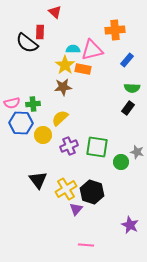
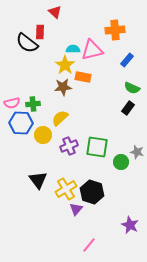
orange rectangle: moved 8 px down
green semicircle: rotated 21 degrees clockwise
pink line: moved 3 px right; rotated 56 degrees counterclockwise
